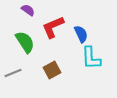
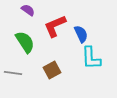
red L-shape: moved 2 px right, 1 px up
gray line: rotated 30 degrees clockwise
